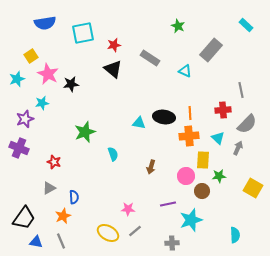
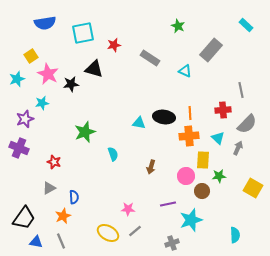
black triangle at (113, 69): moved 19 px left; rotated 24 degrees counterclockwise
gray cross at (172, 243): rotated 16 degrees counterclockwise
